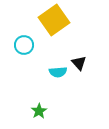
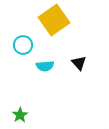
cyan circle: moved 1 px left
cyan semicircle: moved 13 px left, 6 px up
green star: moved 19 px left, 4 px down
